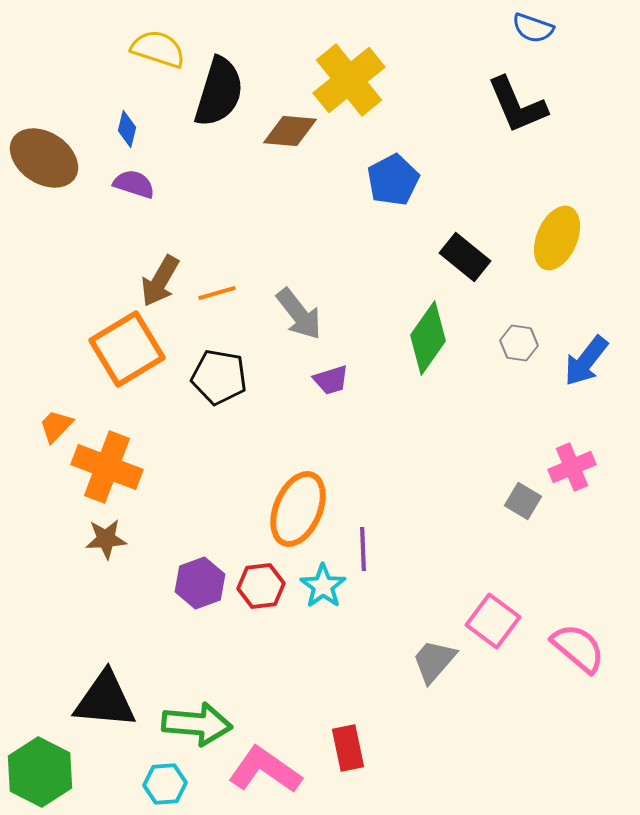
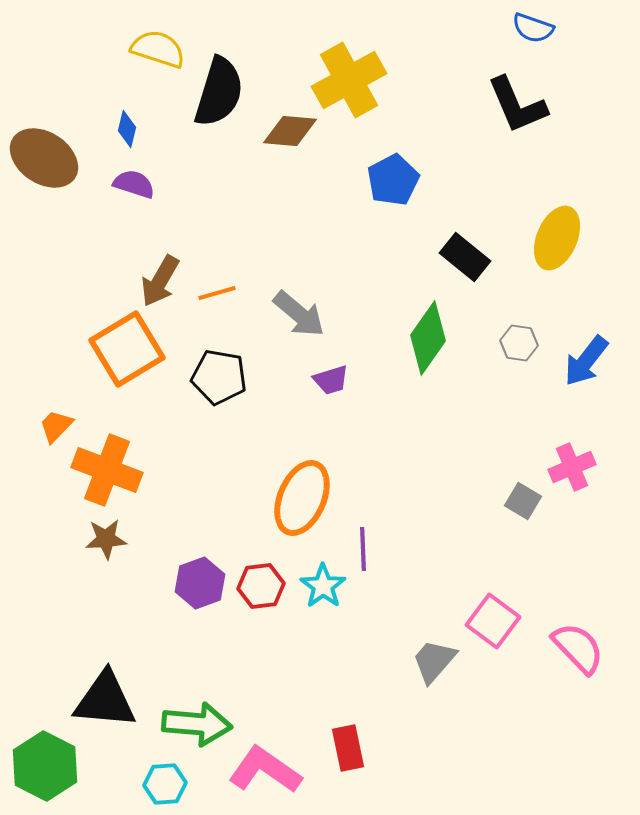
yellow cross: rotated 10 degrees clockwise
gray arrow: rotated 12 degrees counterclockwise
orange cross: moved 3 px down
orange ellipse: moved 4 px right, 11 px up
pink semicircle: rotated 6 degrees clockwise
green hexagon: moved 5 px right, 6 px up
